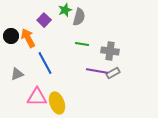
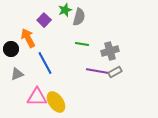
black circle: moved 13 px down
gray cross: rotated 24 degrees counterclockwise
gray rectangle: moved 2 px right, 1 px up
yellow ellipse: moved 1 px left, 1 px up; rotated 15 degrees counterclockwise
